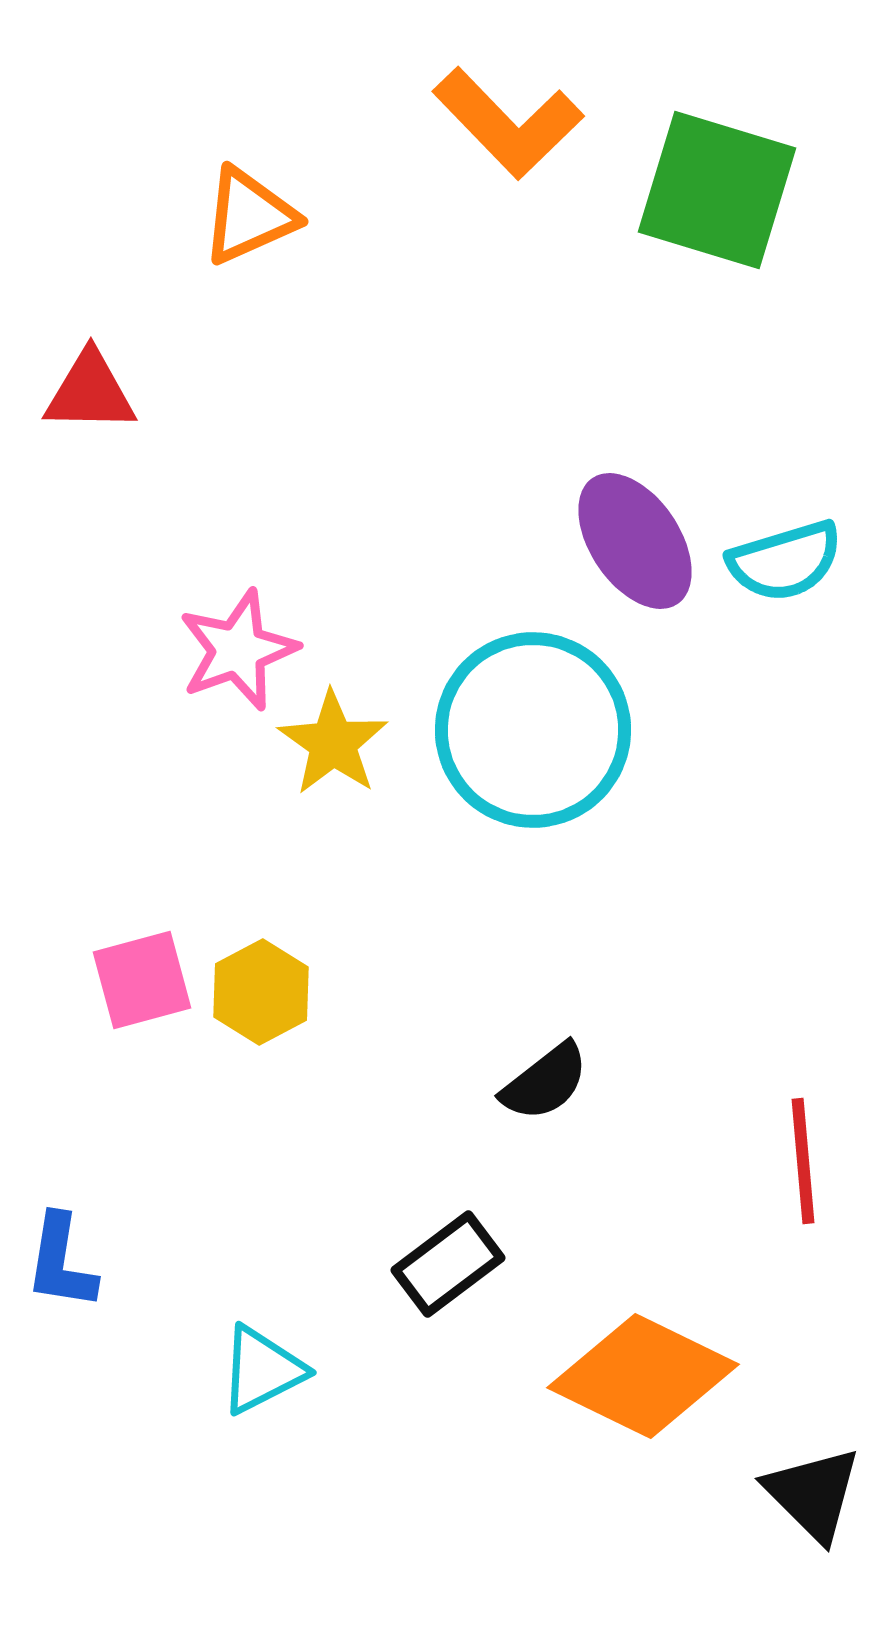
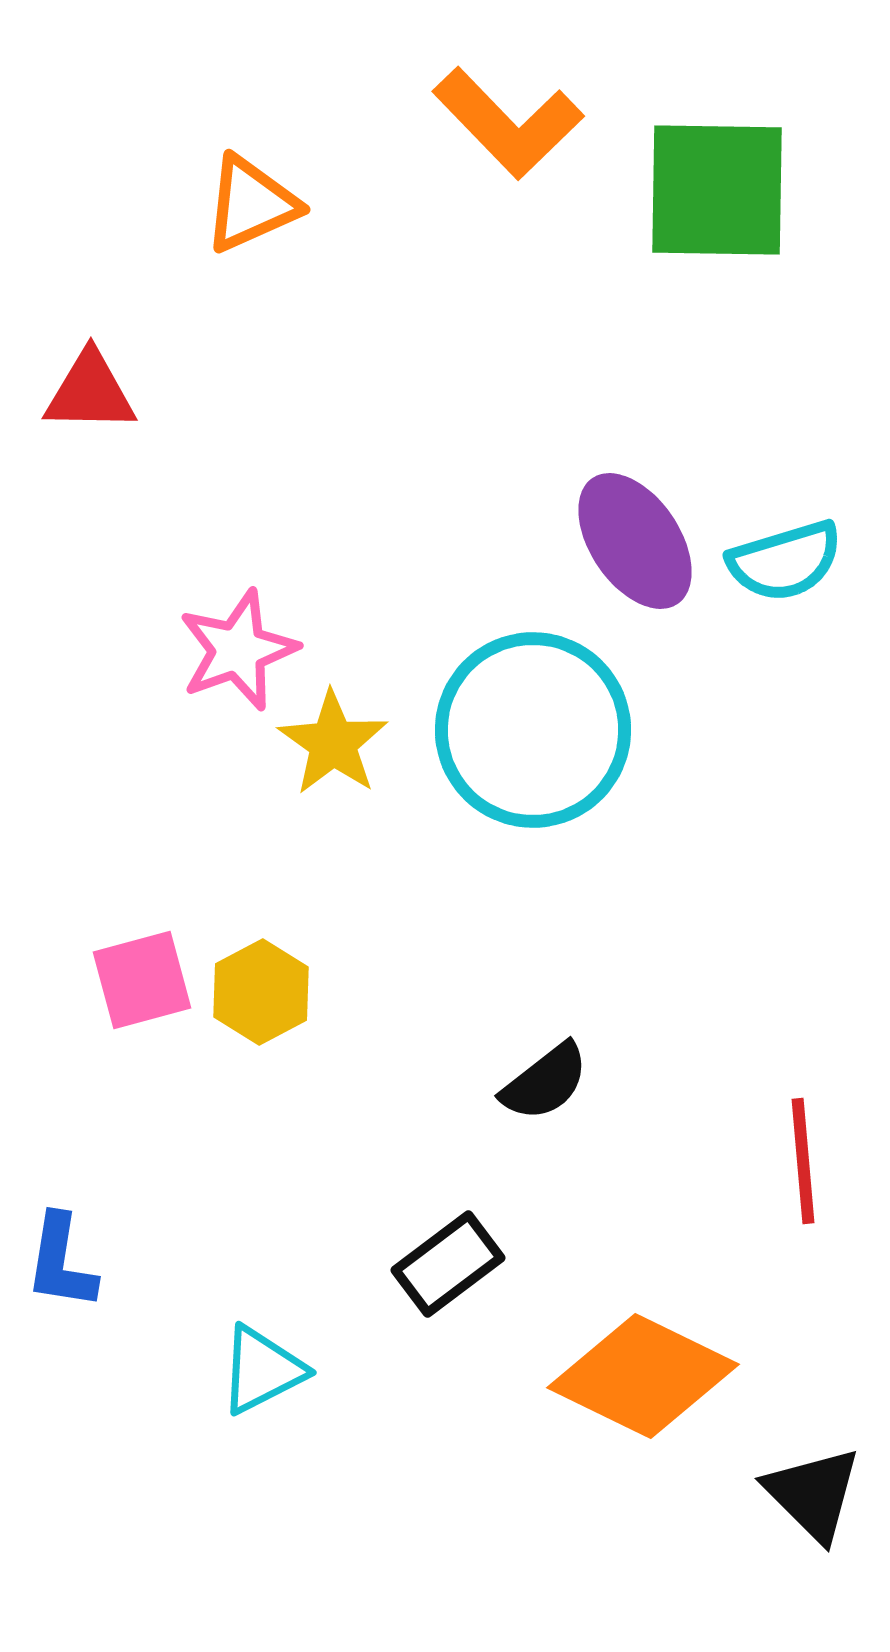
green square: rotated 16 degrees counterclockwise
orange triangle: moved 2 px right, 12 px up
